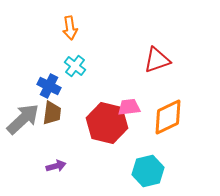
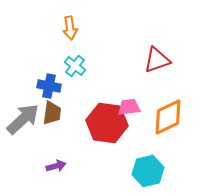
blue cross: rotated 15 degrees counterclockwise
red hexagon: rotated 6 degrees counterclockwise
